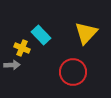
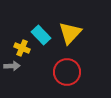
yellow triangle: moved 16 px left
gray arrow: moved 1 px down
red circle: moved 6 px left
